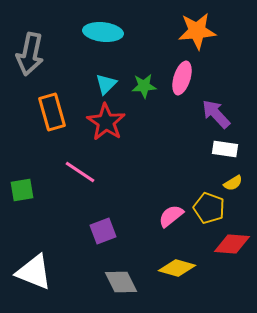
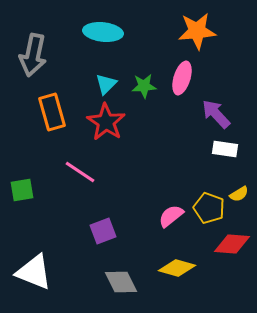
gray arrow: moved 3 px right, 1 px down
yellow semicircle: moved 6 px right, 11 px down
